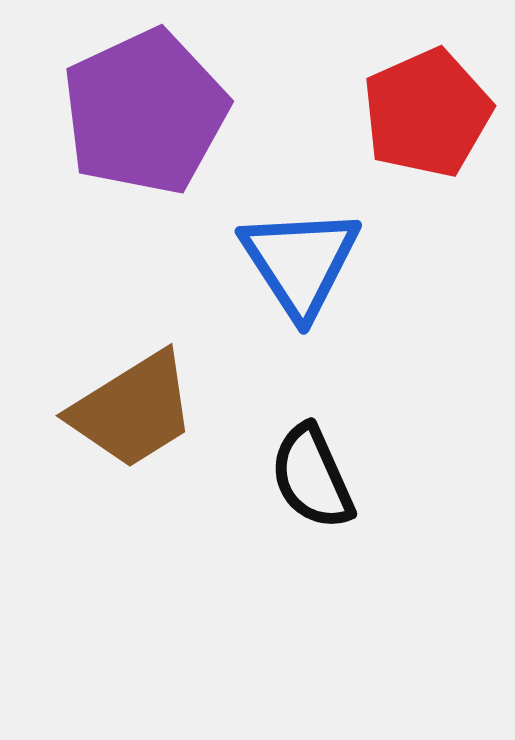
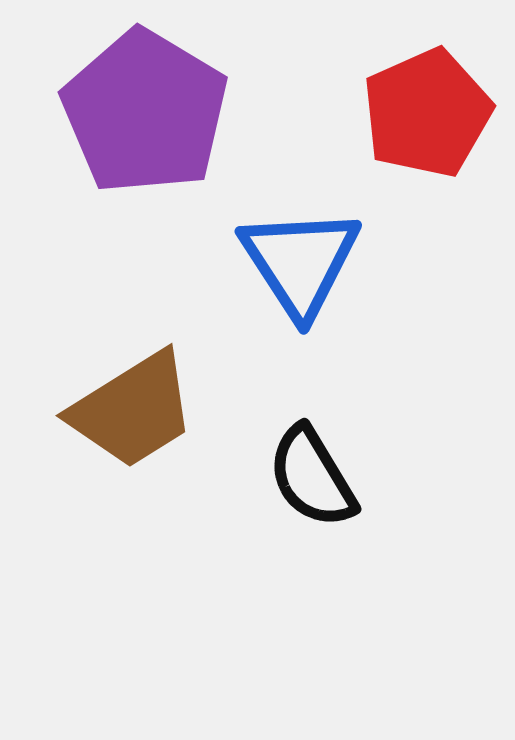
purple pentagon: rotated 16 degrees counterclockwise
black semicircle: rotated 7 degrees counterclockwise
